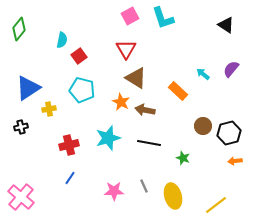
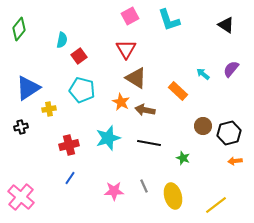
cyan L-shape: moved 6 px right, 2 px down
